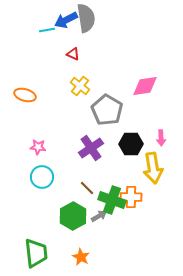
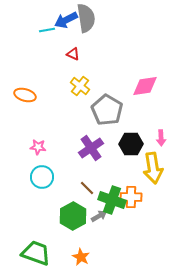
green trapezoid: rotated 64 degrees counterclockwise
